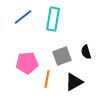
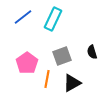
cyan rectangle: rotated 15 degrees clockwise
black semicircle: moved 6 px right
pink pentagon: rotated 30 degrees counterclockwise
black triangle: moved 2 px left, 1 px down
